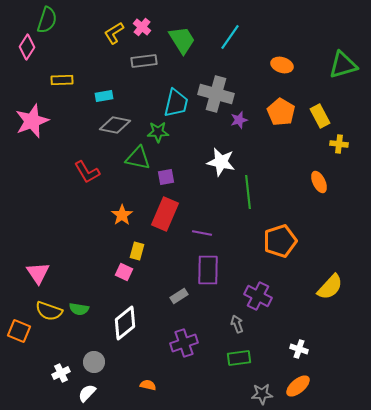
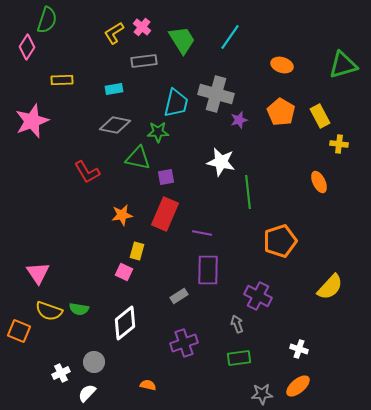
cyan rectangle at (104, 96): moved 10 px right, 7 px up
orange star at (122, 215): rotated 25 degrees clockwise
